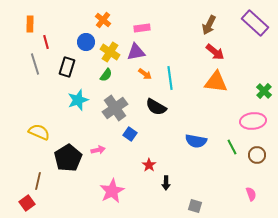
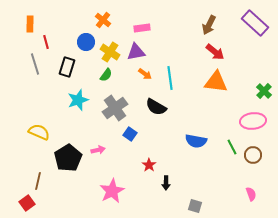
brown circle: moved 4 px left
